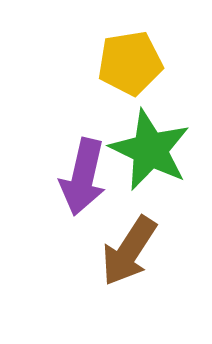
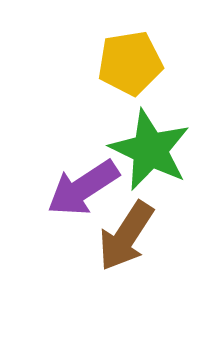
purple arrow: moved 11 px down; rotated 44 degrees clockwise
brown arrow: moved 3 px left, 15 px up
